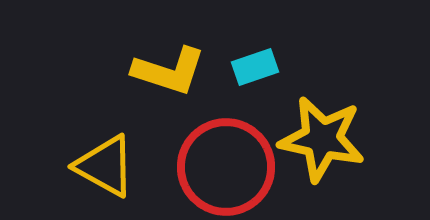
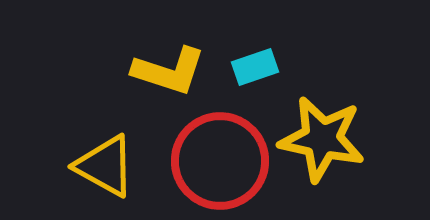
red circle: moved 6 px left, 6 px up
